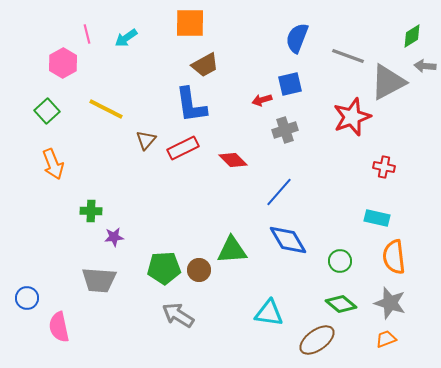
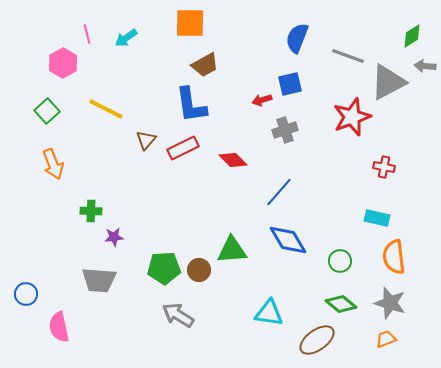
blue circle at (27, 298): moved 1 px left, 4 px up
